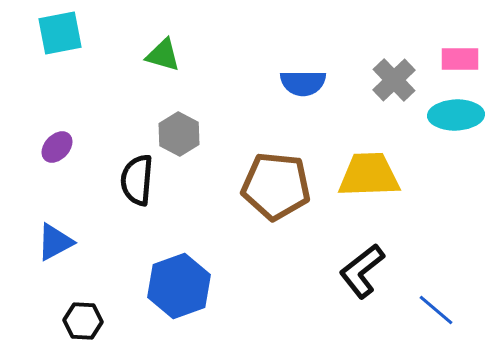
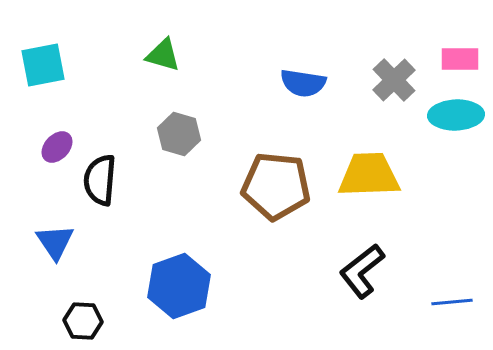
cyan square: moved 17 px left, 32 px down
blue semicircle: rotated 9 degrees clockwise
gray hexagon: rotated 12 degrees counterclockwise
black semicircle: moved 37 px left
blue triangle: rotated 36 degrees counterclockwise
blue line: moved 16 px right, 8 px up; rotated 45 degrees counterclockwise
